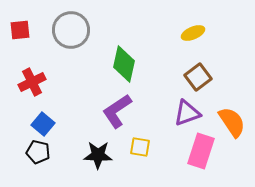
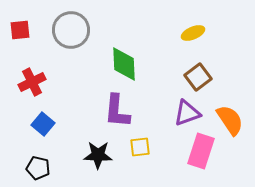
green diamond: rotated 15 degrees counterclockwise
purple L-shape: rotated 51 degrees counterclockwise
orange semicircle: moved 2 px left, 2 px up
yellow square: rotated 15 degrees counterclockwise
black pentagon: moved 16 px down
